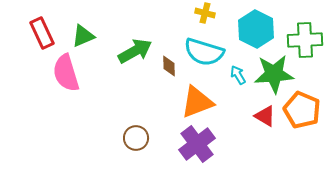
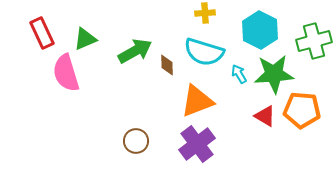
yellow cross: rotated 18 degrees counterclockwise
cyan hexagon: moved 4 px right, 1 px down
green triangle: moved 2 px right, 3 px down
green cross: moved 9 px right, 1 px down; rotated 12 degrees counterclockwise
brown diamond: moved 2 px left, 1 px up
cyan arrow: moved 1 px right, 1 px up
orange triangle: moved 1 px up
orange pentagon: rotated 18 degrees counterclockwise
brown circle: moved 3 px down
